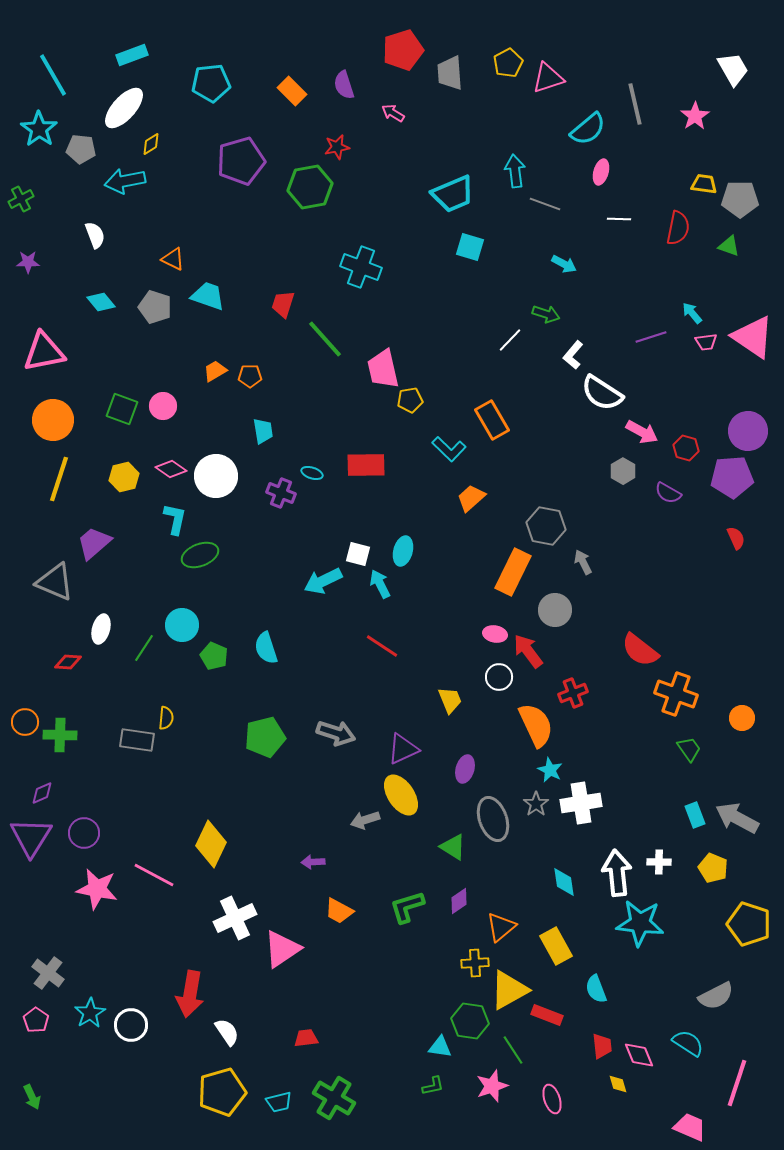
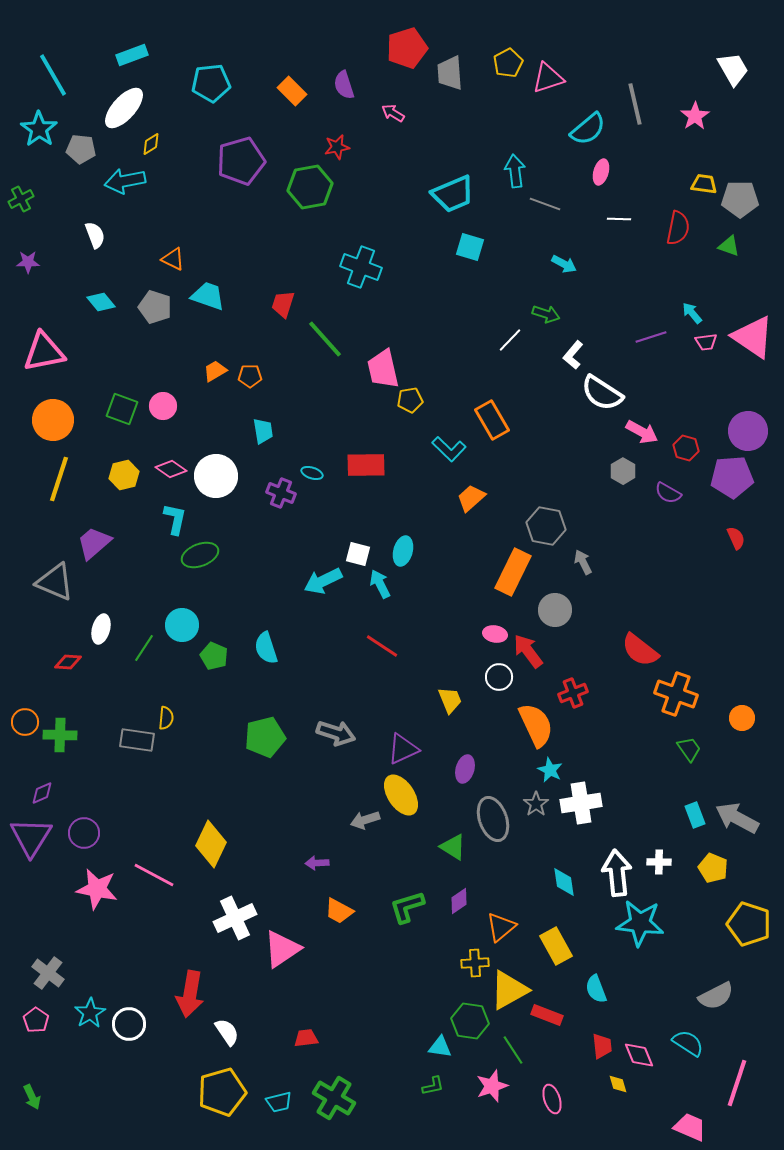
red pentagon at (403, 50): moved 4 px right, 2 px up
yellow hexagon at (124, 477): moved 2 px up
purple arrow at (313, 862): moved 4 px right, 1 px down
white circle at (131, 1025): moved 2 px left, 1 px up
